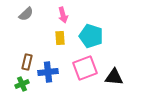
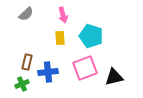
black triangle: rotated 18 degrees counterclockwise
